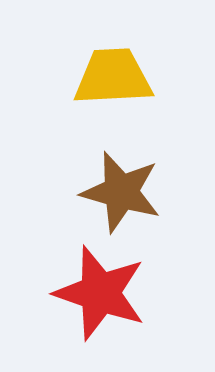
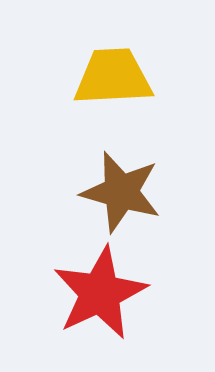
red star: rotated 28 degrees clockwise
